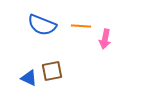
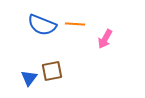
orange line: moved 6 px left, 2 px up
pink arrow: rotated 18 degrees clockwise
blue triangle: rotated 42 degrees clockwise
